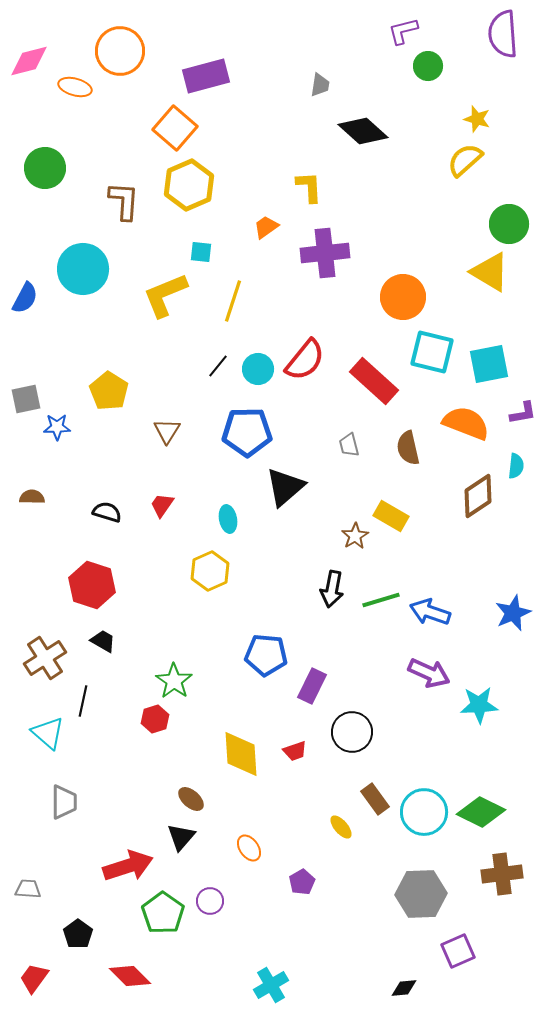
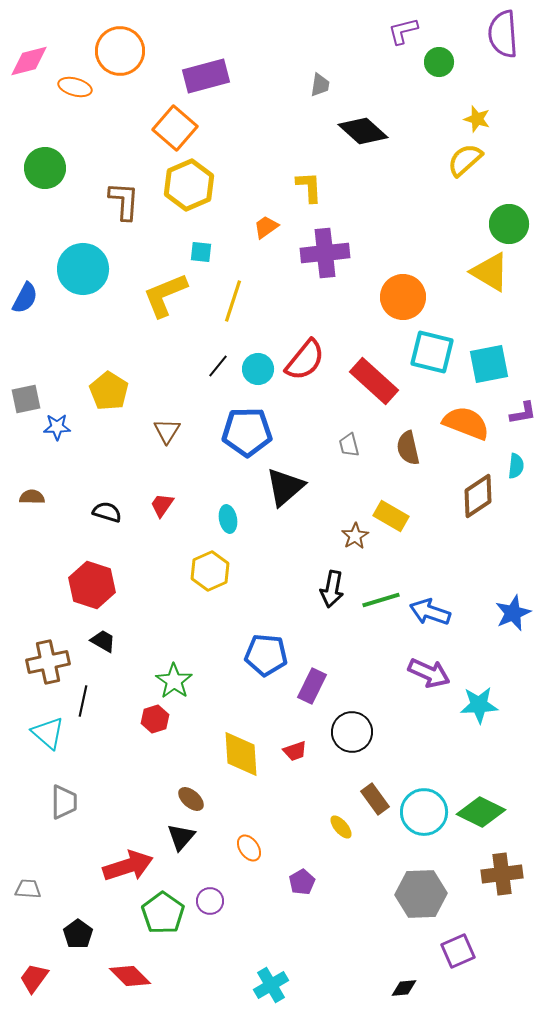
green circle at (428, 66): moved 11 px right, 4 px up
brown cross at (45, 658): moved 3 px right, 4 px down; rotated 21 degrees clockwise
